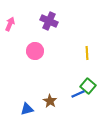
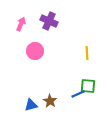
pink arrow: moved 11 px right
green square: rotated 35 degrees counterclockwise
blue triangle: moved 4 px right, 4 px up
